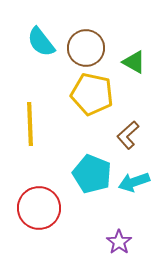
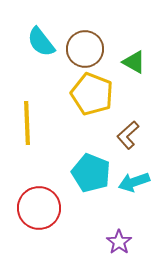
brown circle: moved 1 px left, 1 px down
yellow pentagon: rotated 9 degrees clockwise
yellow line: moved 3 px left, 1 px up
cyan pentagon: moved 1 px left, 1 px up
